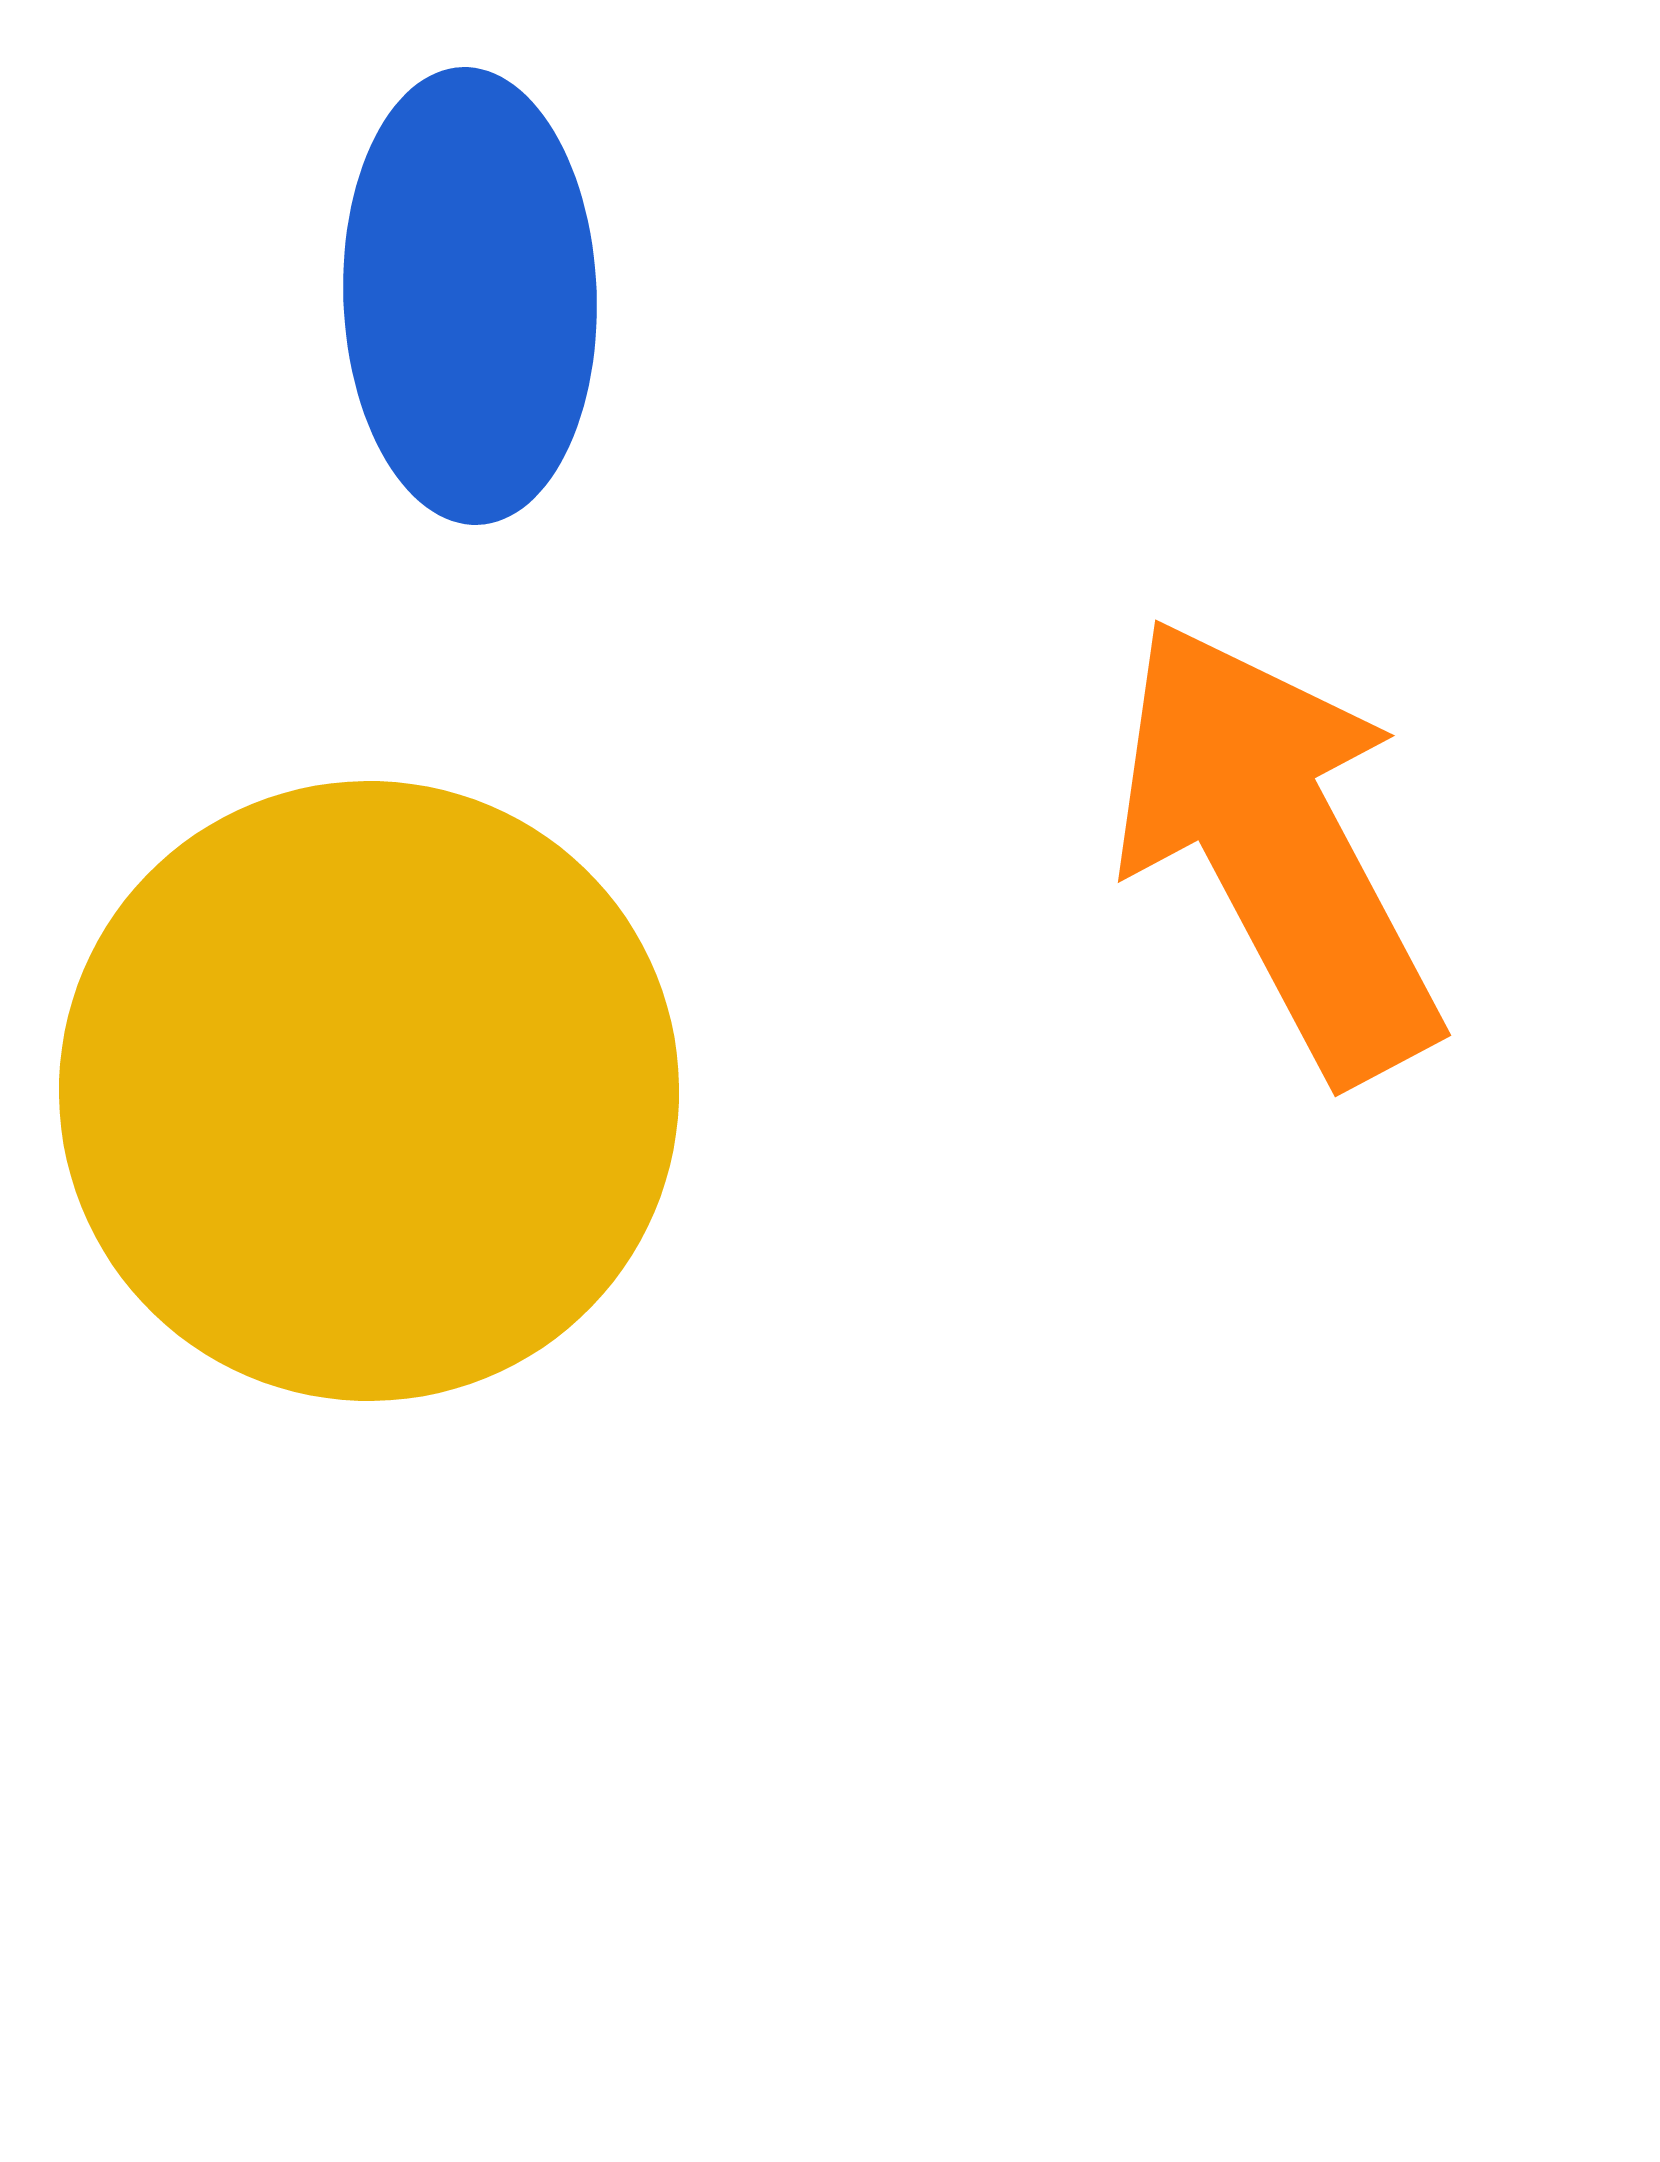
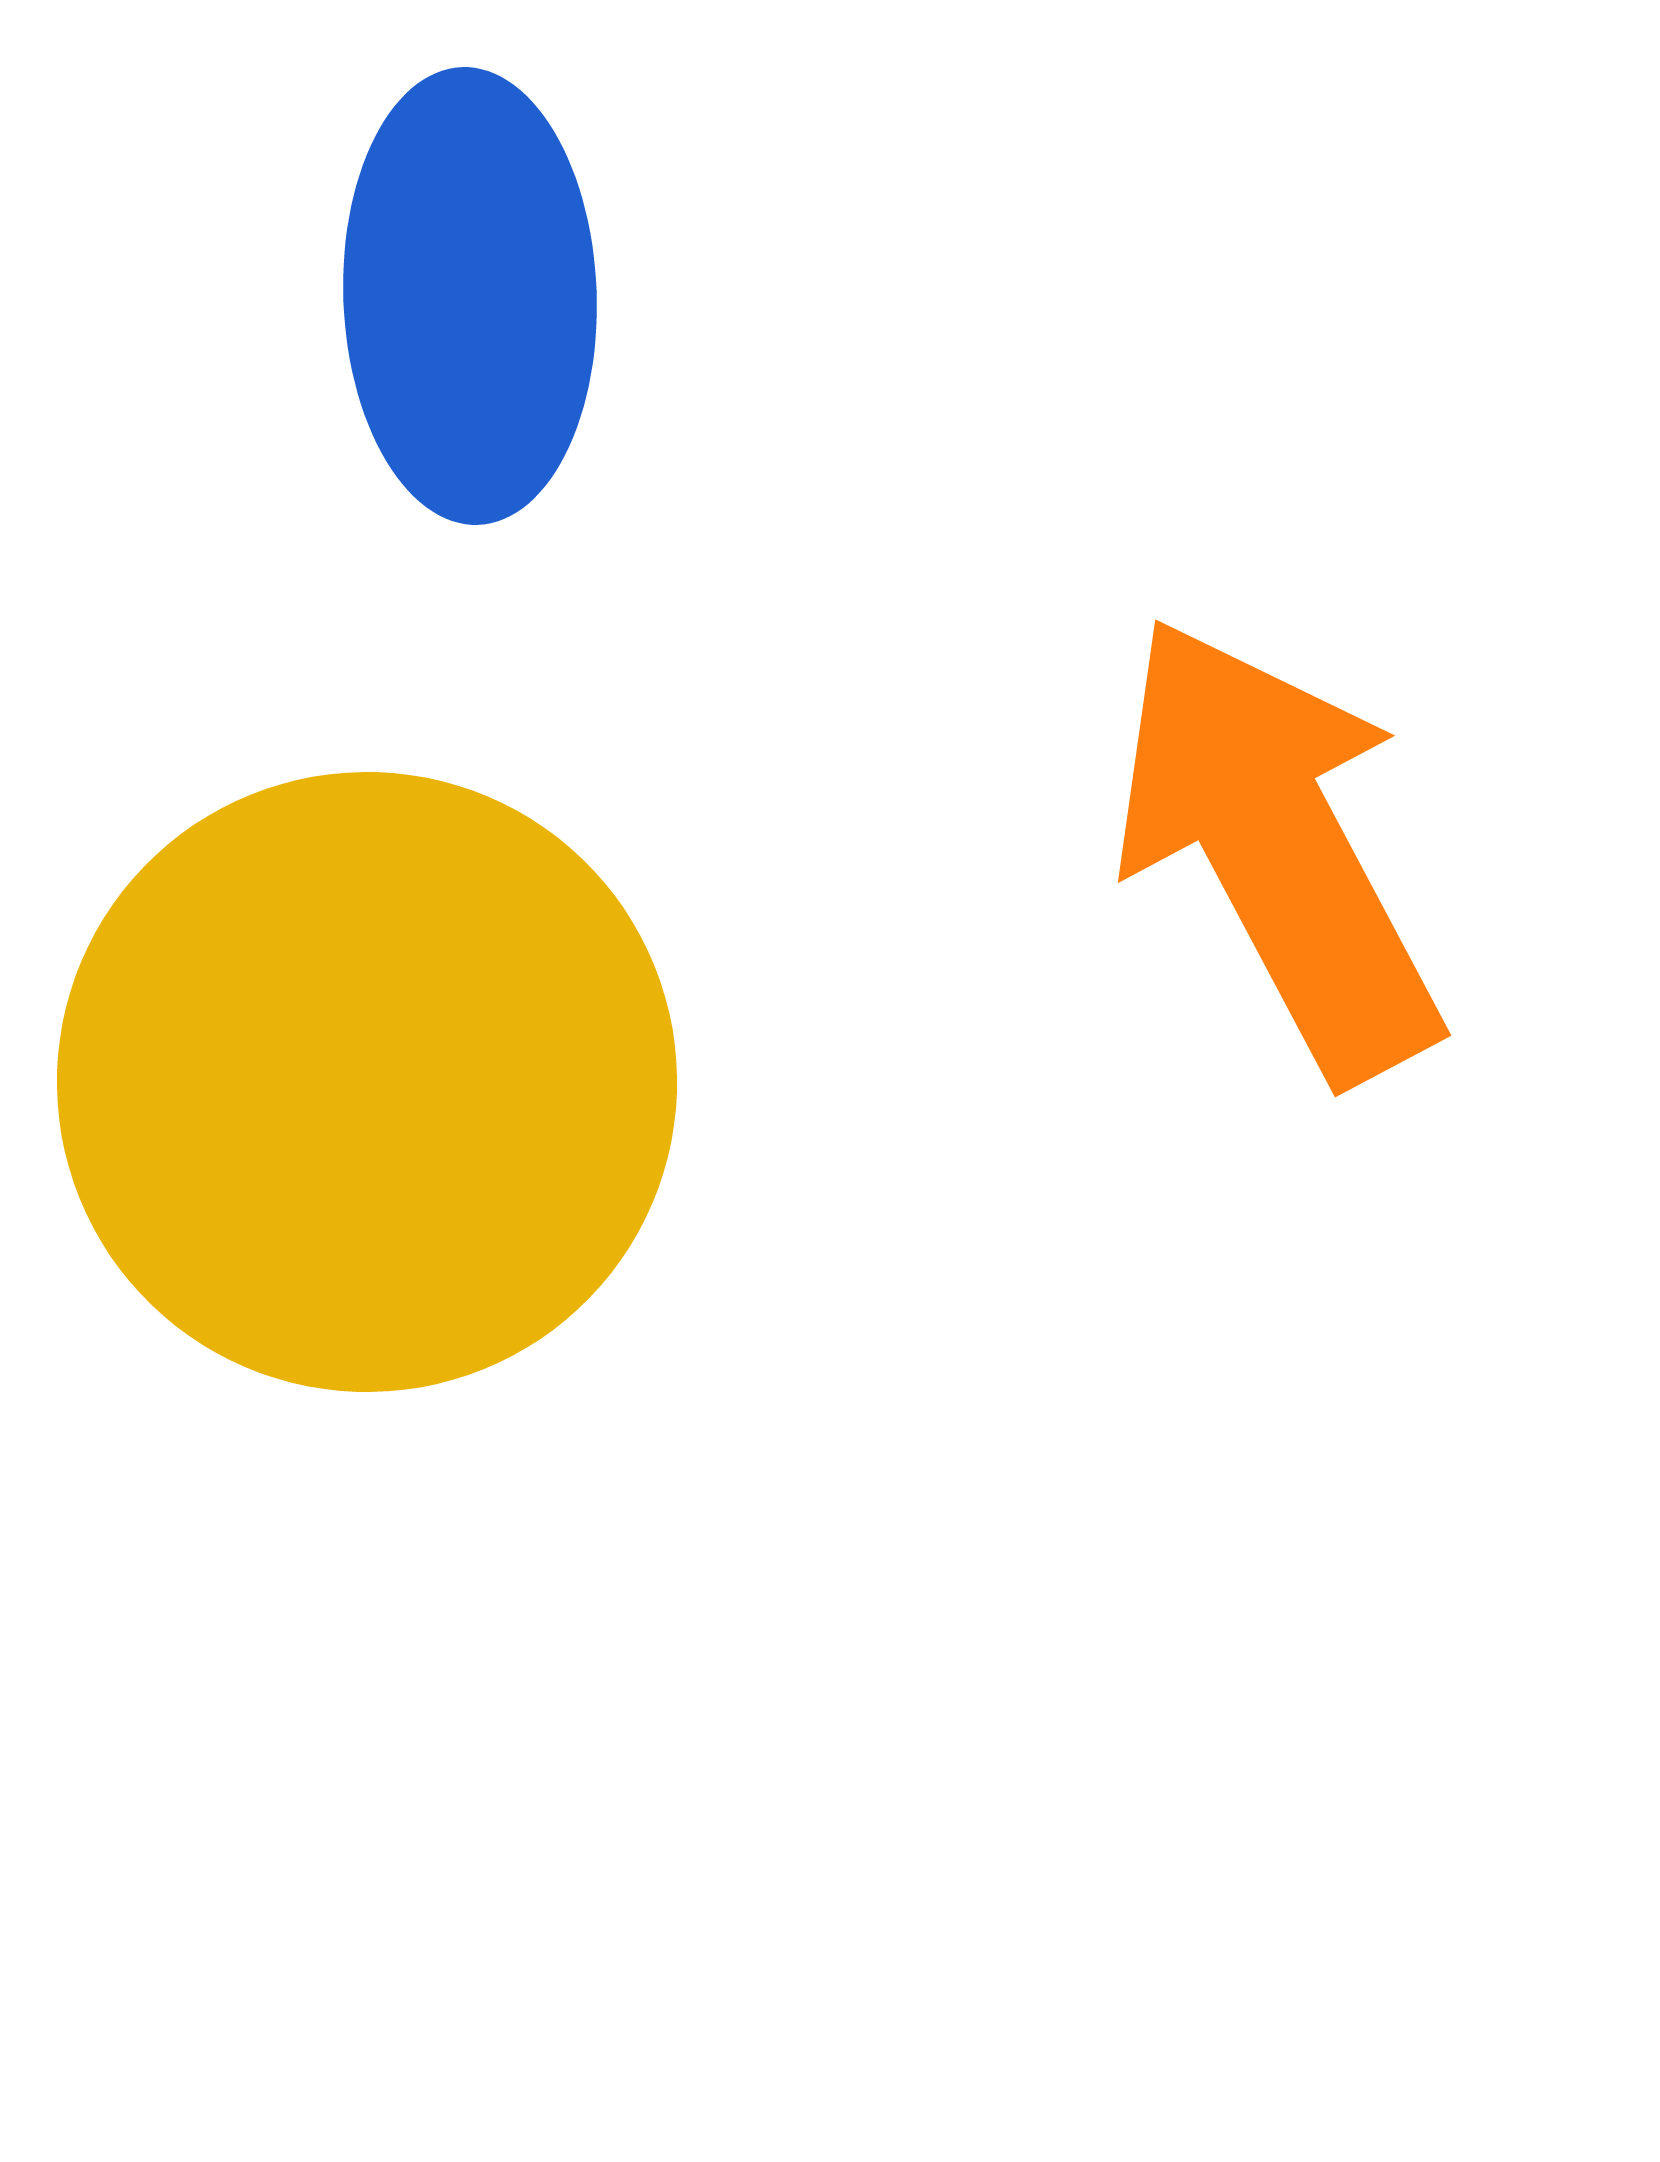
yellow circle: moved 2 px left, 9 px up
